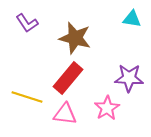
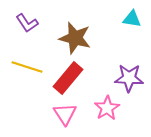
yellow line: moved 30 px up
pink triangle: rotated 50 degrees clockwise
